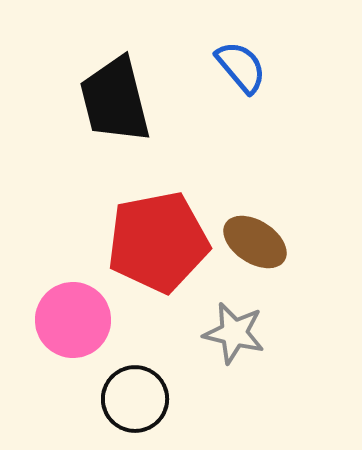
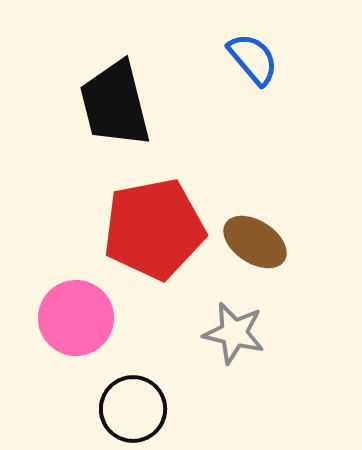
blue semicircle: moved 12 px right, 8 px up
black trapezoid: moved 4 px down
red pentagon: moved 4 px left, 13 px up
pink circle: moved 3 px right, 2 px up
black circle: moved 2 px left, 10 px down
